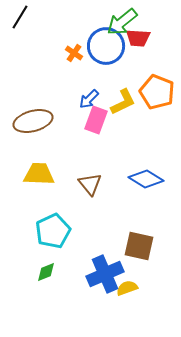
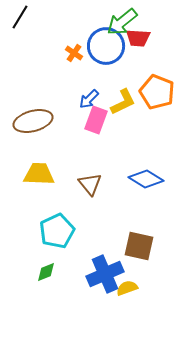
cyan pentagon: moved 4 px right
